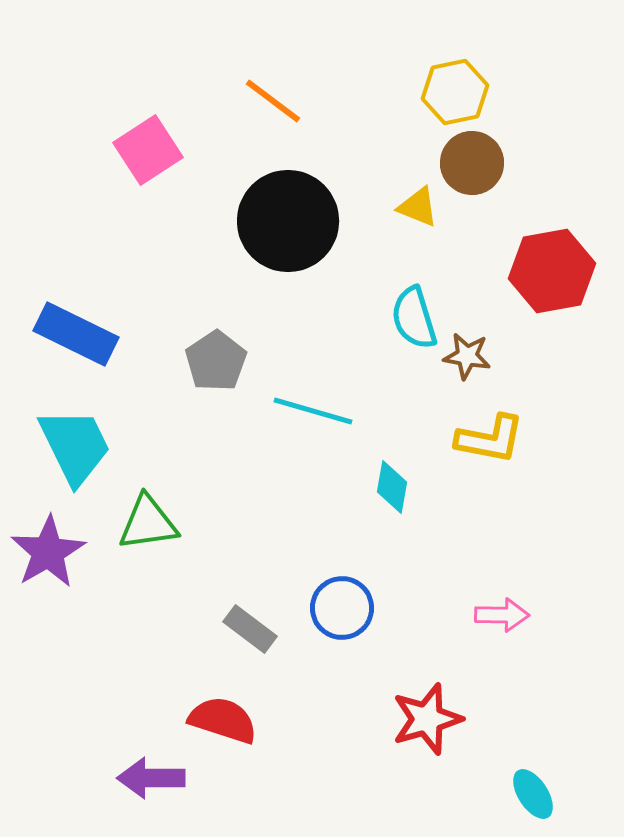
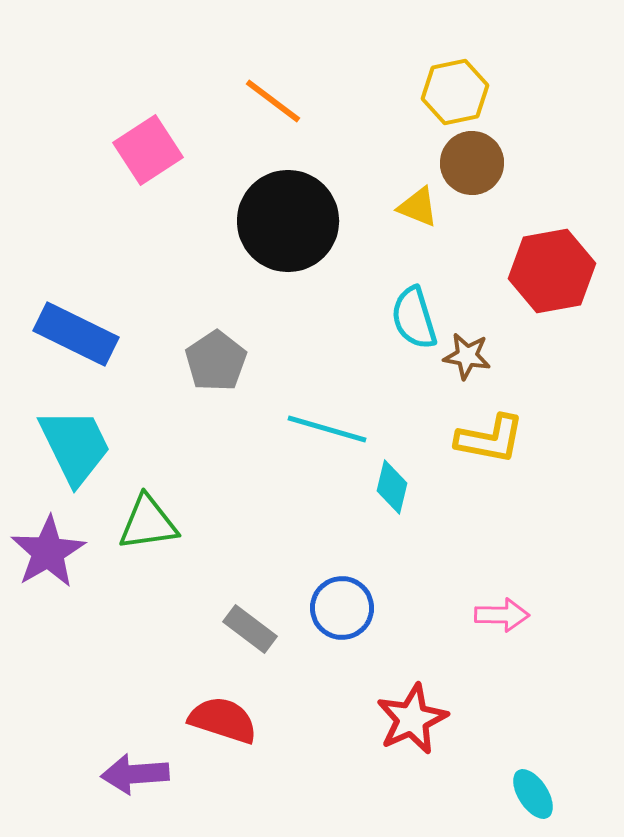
cyan line: moved 14 px right, 18 px down
cyan diamond: rotated 4 degrees clockwise
red star: moved 15 px left; rotated 8 degrees counterclockwise
purple arrow: moved 16 px left, 4 px up; rotated 4 degrees counterclockwise
